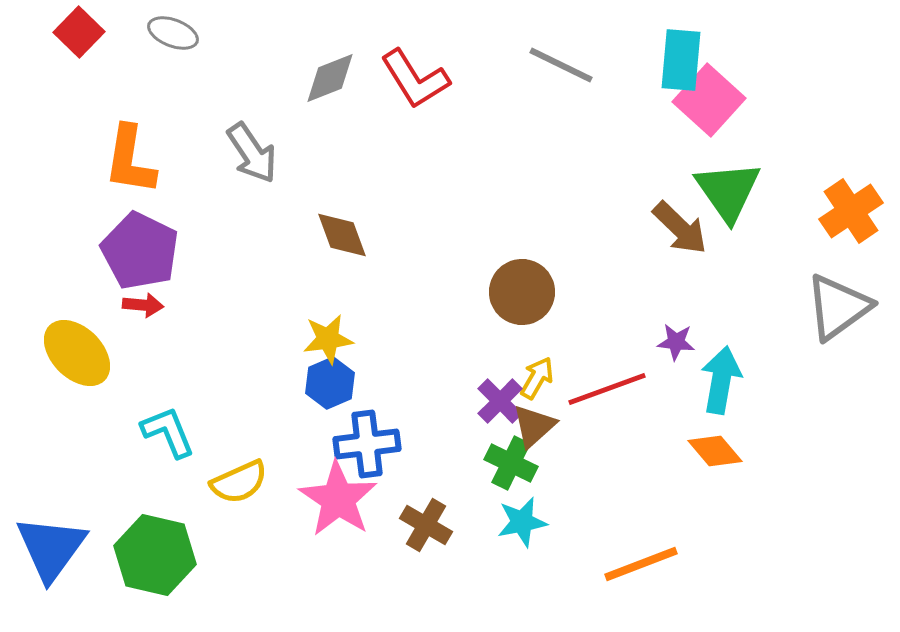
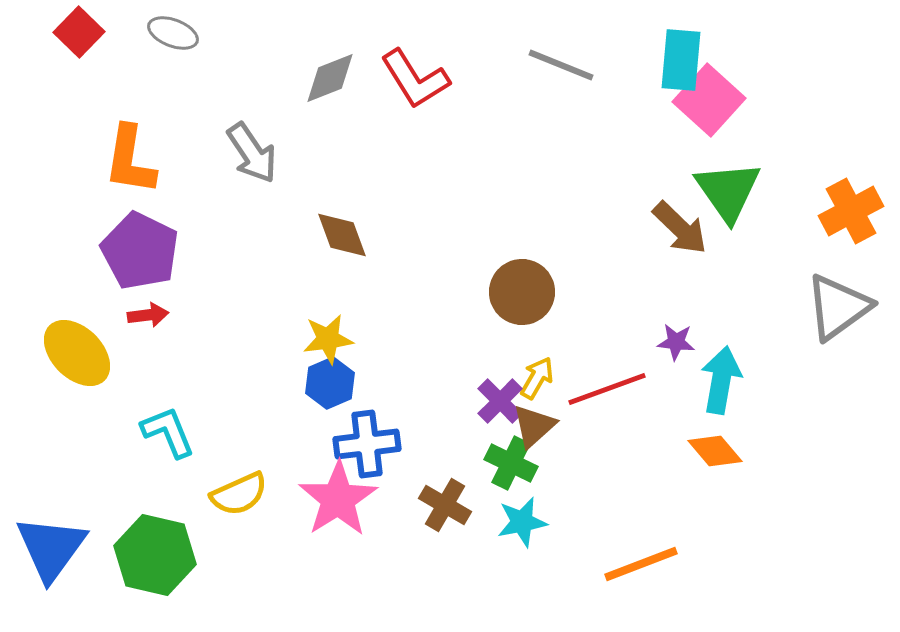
gray line: rotated 4 degrees counterclockwise
orange cross: rotated 6 degrees clockwise
red arrow: moved 5 px right, 10 px down; rotated 12 degrees counterclockwise
yellow semicircle: moved 12 px down
pink star: rotated 6 degrees clockwise
brown cross: moved 19 px right, 20 px up
